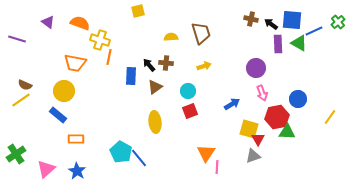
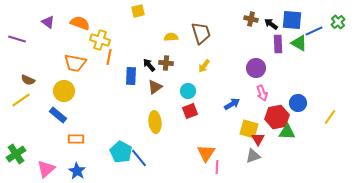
yellow arrow at (204, 66): rotated 144 degrees clockwise
brown semicircle at (25, 85): moved 3 px right, 5 px up
blue circle at (298, 99): moved 4 px down
